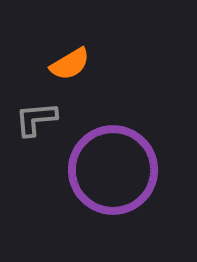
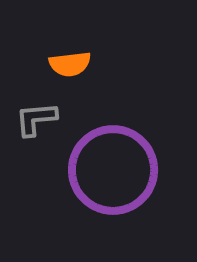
orange semicircle: rotated 24 degrees clockwise
